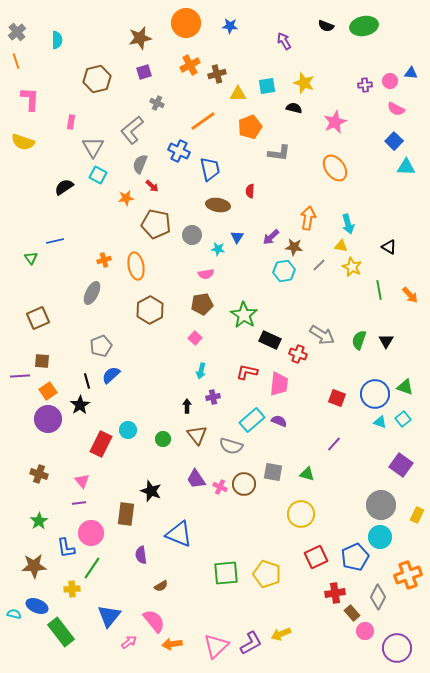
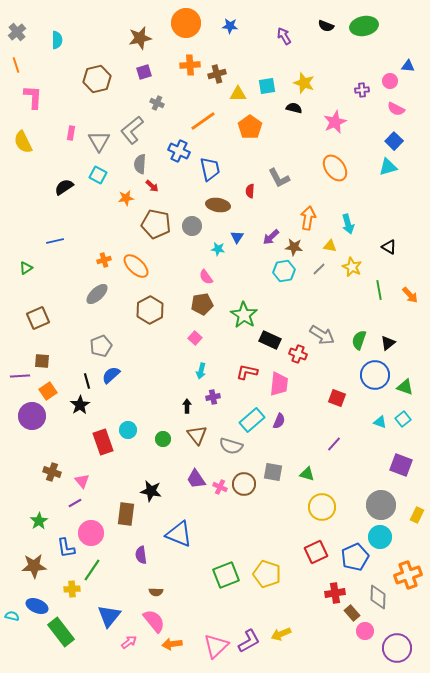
purple arrow at (284, 41): moved 5 px up
orange line at (16, 61): moved 4 px down
orange cross at (190, 65): rotated 24 degrees clockwise
blue triangle at (411, 73): moved 3 px left, 7 px up
purple cross at (365, 85): moved 3 px left, 5 px down
pink L-shape at (30, 99): moved 3 px right, 2 px up
pink rectangle at (71, 122): moved 11 px down
orange pentagon at (250, 127): rotated 15 degrees counterclockwise
yellow semicircle at (23, 142): rotated 45 degrees clockwise
gray triangle at (93, 147): moved 6 px right, 6 px up
gray L-shape at (279, 153): moved 25 px down; rotated 55 degrees clockwise
gray semicircle at (140, 164): rotated 18 degrees counterclockwise
cyan triangle at (406, 167): moved 18 px left; rotated 18 degrees counterclockwise
gray circle at (192, 235): moved 9 px up
yellow triangle at (341, 246): moved 11 px left
green triangle at (31, 258): moved 5 px left, 10 px down; rotated 32 degrees clockwise
gray line at (319, 265): moved 4 px down
orange ellipse at (136, 266): rotated 36 degrees counterclockwise
pink semicircle at (206, 274): moved 3 px down; rotated 63 degrees clockwise
gray ellipse at (92, 293): moved 5 px right, 1 px down; rotated 20 degrees clockwise
black triangle at (386, 341): moved 2 px right, 2 px down; rotated 21 degrees clockwise
blue circle at (375, 394): moved 19 px up
purple circle at (48, 419): moved 16 px left, 3 px up
purple semicircle at (279, 421): rotated 91 degrees clockwise
red rectangle at (101, 444): moved 2 px right, 2 px up; rotated 45 degrees counterclockwise
purple square at (401, 465): rotated 15 degrees counterclockwise
brown cross at (39, 474): moved 13 px right, 2 px up
black star at (151, 491): rotated 10 degrees counterclockwise
purple line at (79, 503): moved 4 px left; rotated 24 degrees counterclockwise
yellow circle at (301, 514): moved 21 px right, 7 px up
red square at (316, 557): moved 5 px up
green line at (92, 568): moved 2 px down
green square at (226, 573): moved 2 px down; rotated 16 degrees counterclockwise
brown semicircle at (161, 586): moved 5 px left, 6 px down; rotated 32 degrees clockwise
gray diamond at (378, 597): rotated 25 degrees counterclockwise
cyan semicircle at (14, 614): moved 2 px left, 2 px down
purple L-shape at (251, 643): moved 2 px left, 2 px up
